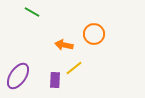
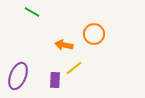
purple ellipse: rotated 12 degrees counterclockwise
